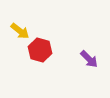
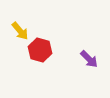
yellow arrow: rotated 12 degrees clockwise
